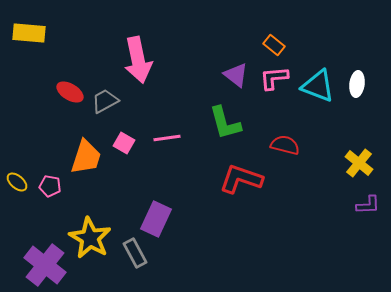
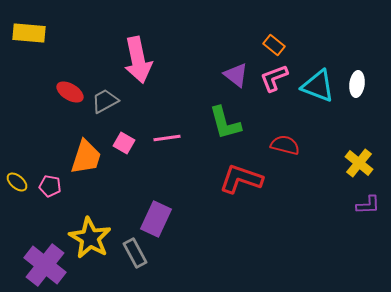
pink L-shape: rotated 16 degrees counterclockwise
